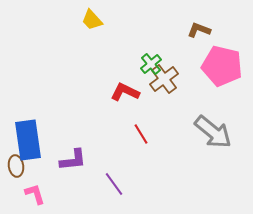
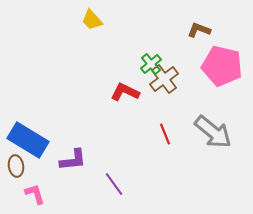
red line: moved 24 px right; rotated 10 degrees clockwise
blue rectangle: rotated 51 degrees counterclockwise
